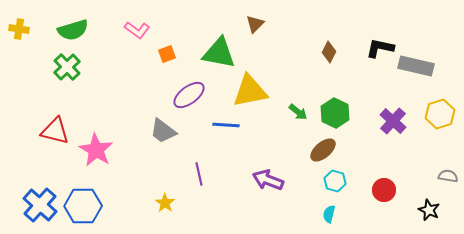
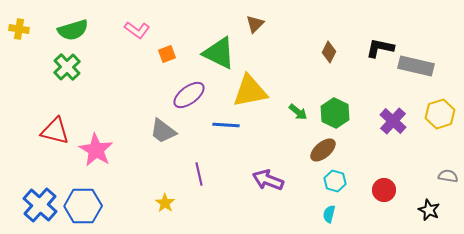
green triangle: rotated 15 degrees clockwise
